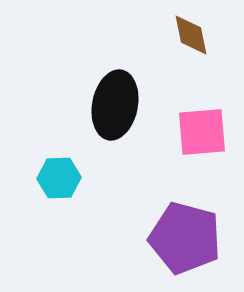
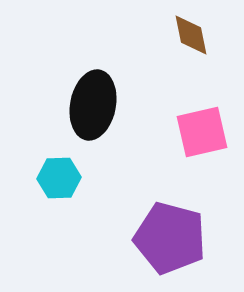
black ellipse: moved 22 px left
pink square: rotated 8 degrees counterclockwise
purple pentagon: moved 15 px left
